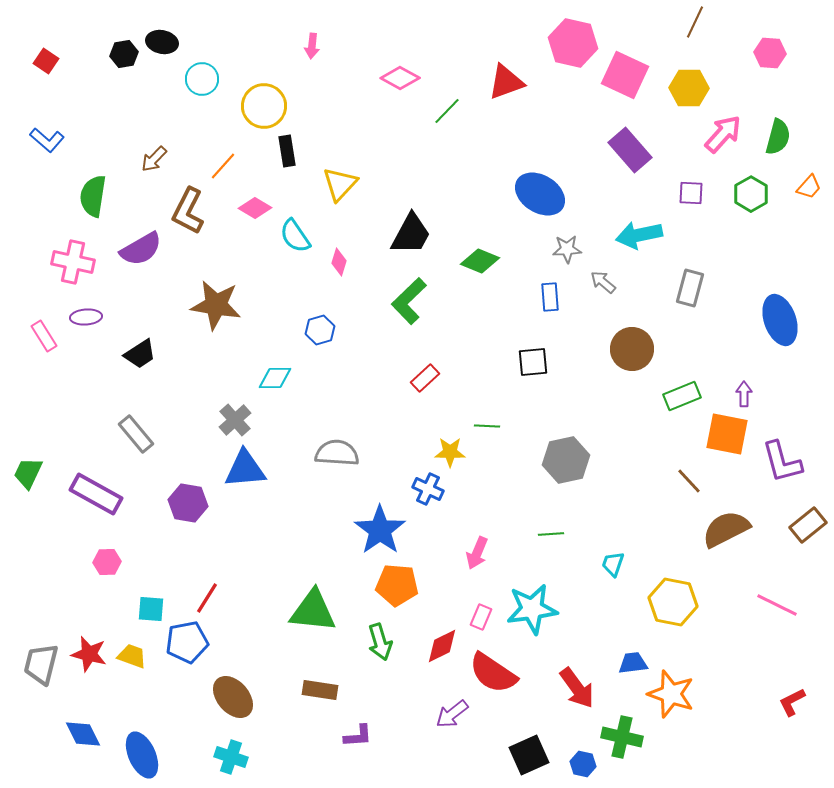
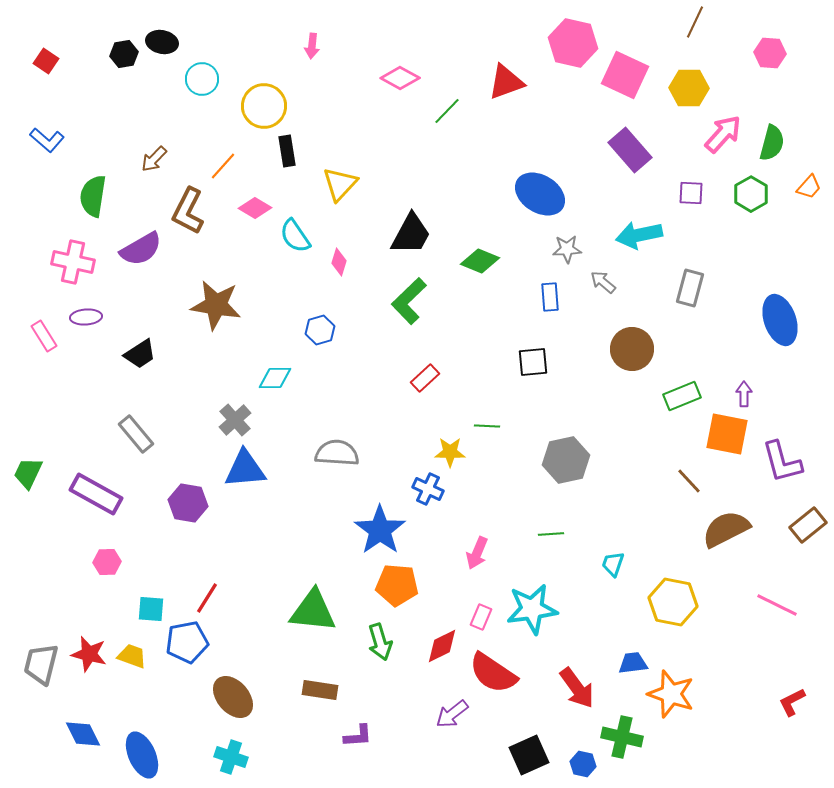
green semicircle at (778, 137): moved 6 px left, 6 px down
